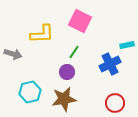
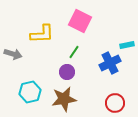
blue cross: moved 1 px up
